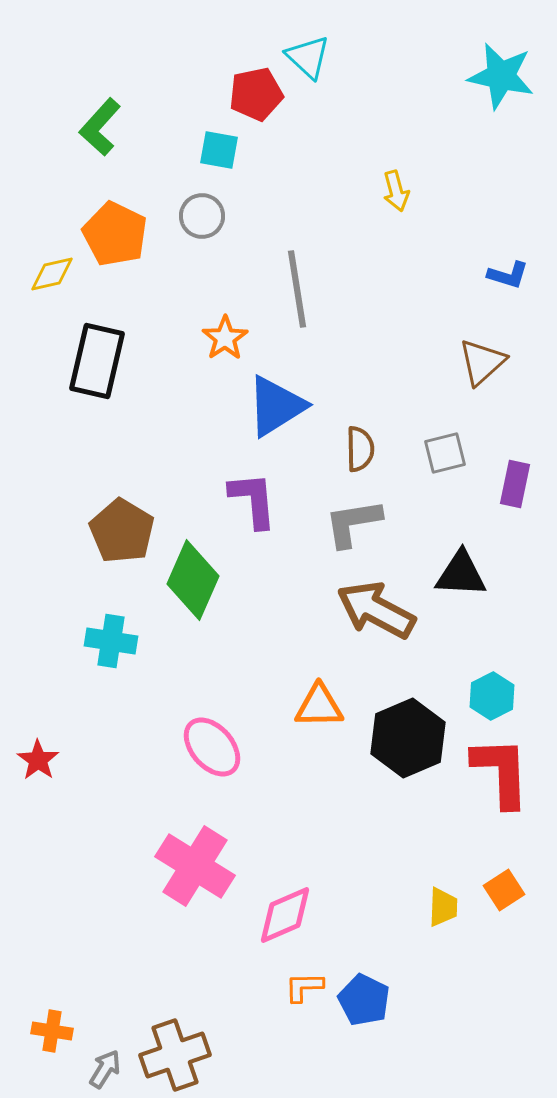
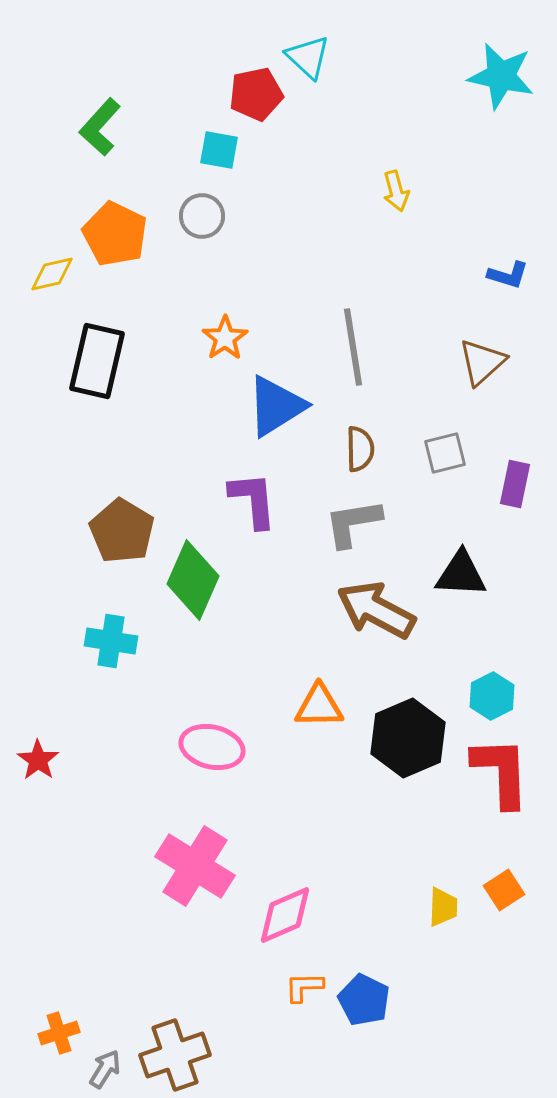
gray line: moved 56 px right, 58 px down
pink ellipse: rotated 36 degrees counterclockwise
orange cross: moved 7 px right, 2 px down; rotated 27 degrees counterclockwise
